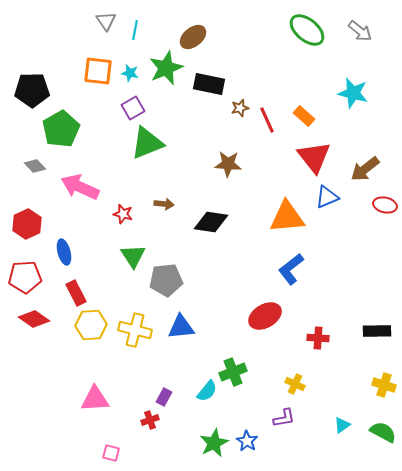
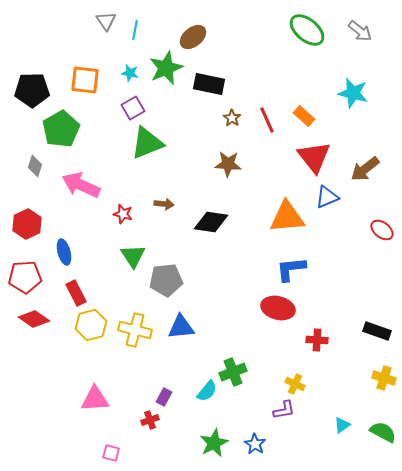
orange square at (98, 71): moved 13 px left, 9 px down
brown star at (240, 108): moved 8 px left, 10 px down; rotated 24 degrees counterclockwise
gray diamond at (35, 166): rotated 60 degrees clockwise
pink arrow at (80, 187): moved 1 px right, 2 px up
red ellipse at (385, 205): moved 3 px left, 25 px down; rotated 25 degrees clockwise
blue L-shape at (291, 269): rotated 32 degrees clockwise
red ellipse at (265, 316): moved 13 px right, 8 px up; rotated 44 degrees clockwise
yellow hexagon at (91, 325): rotated 12 degrees counterclockwise
black rectangle at (377, 331): rotated 20 degrees clockwise
red cross at (318, 338): moved 1 px left, 2 px down
yellow cross at (384, 385): moved 7 px up
purple L-shape at (284, 418): moved 8 px up
blue star at (247, 441): moved 8 px right, 3 px down
